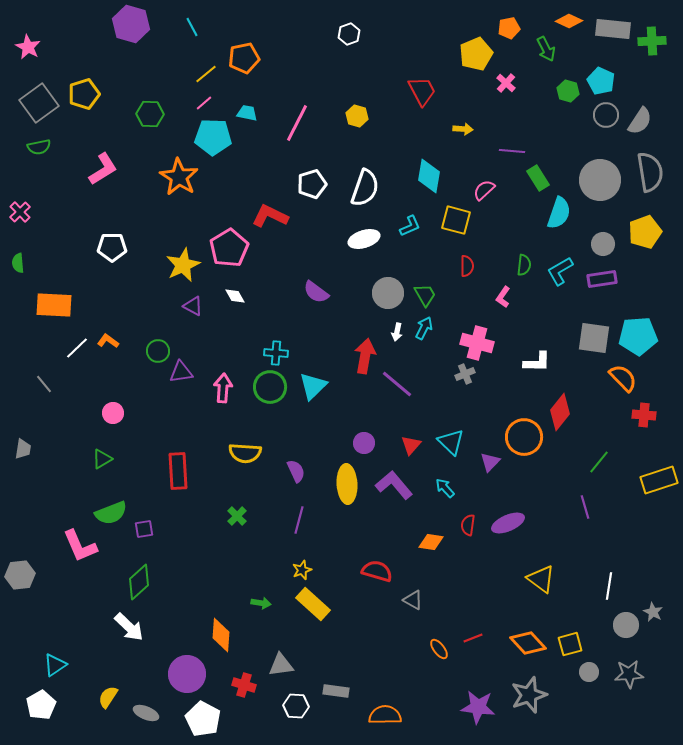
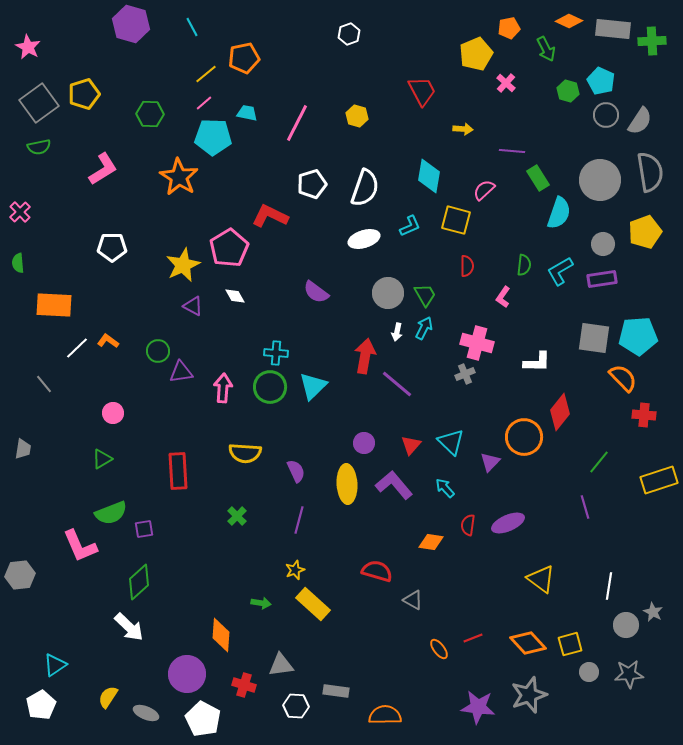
yellow star at (302, 570): moved 7 px left
